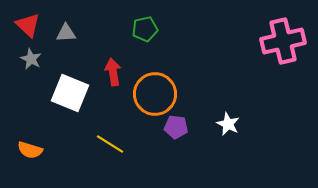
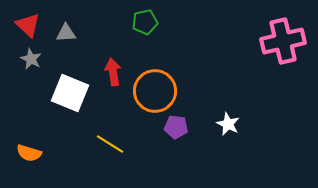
green pentagon: moved 7 px up
orange circle: moved 3 px up
orange semicircle: moved 1 px left, 3 px down
